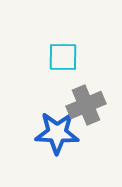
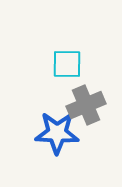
cyan square: moved 4 px right, 7 px down
